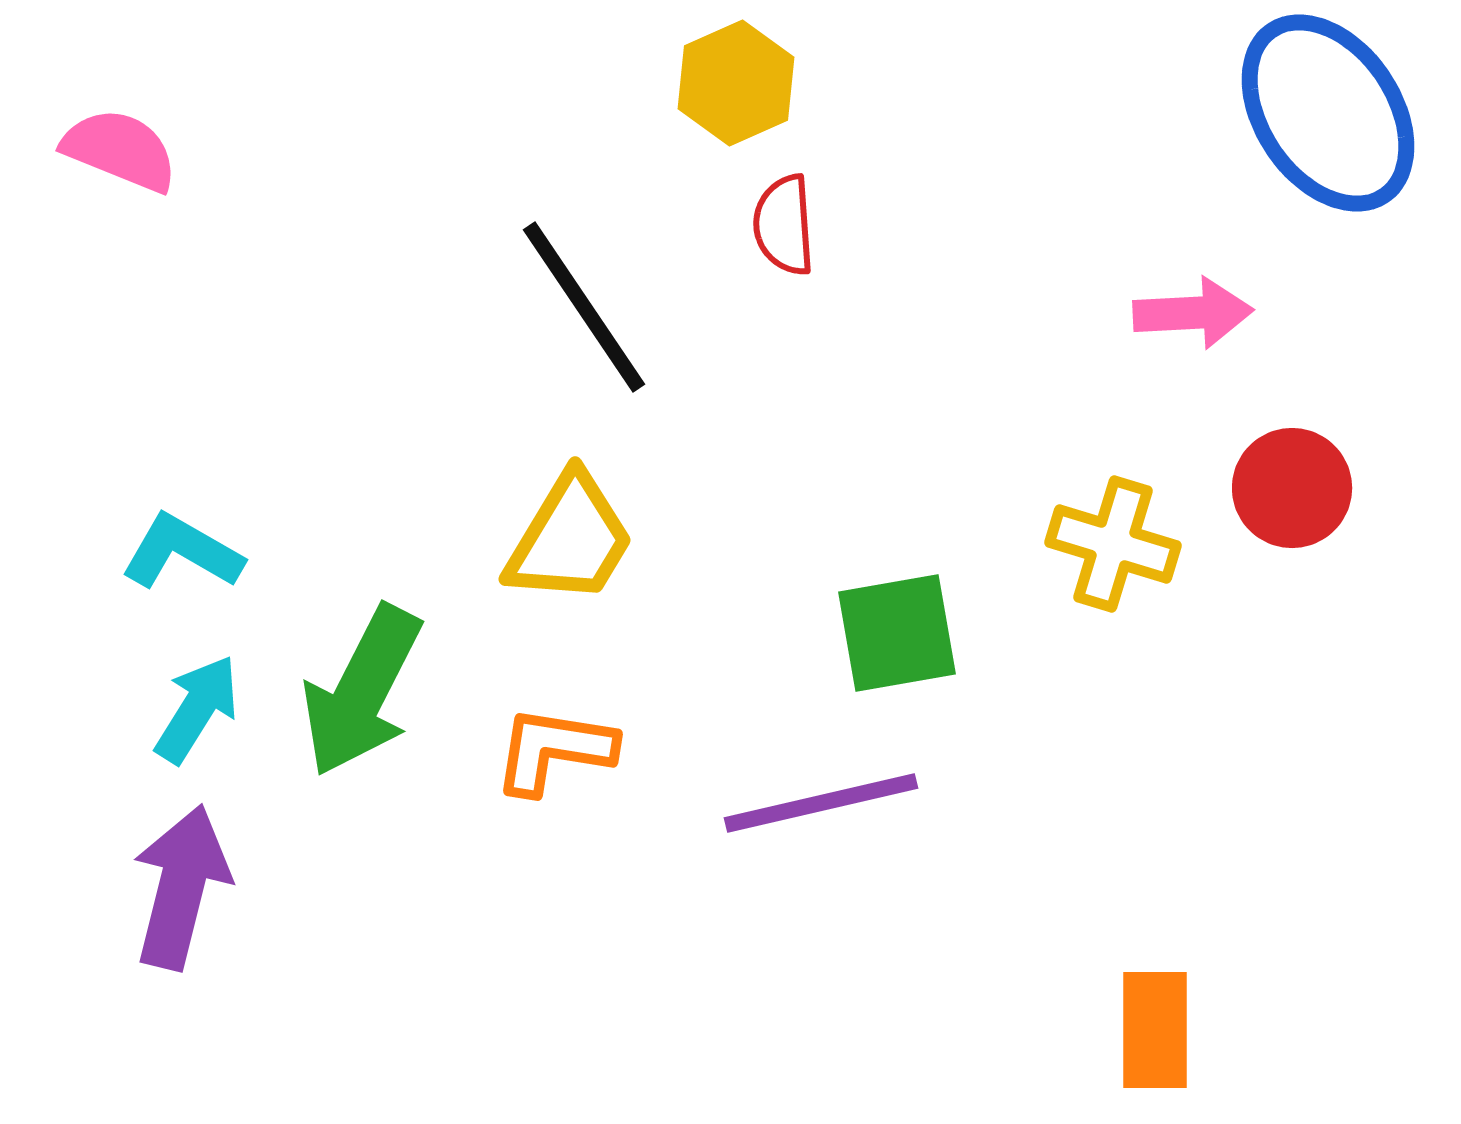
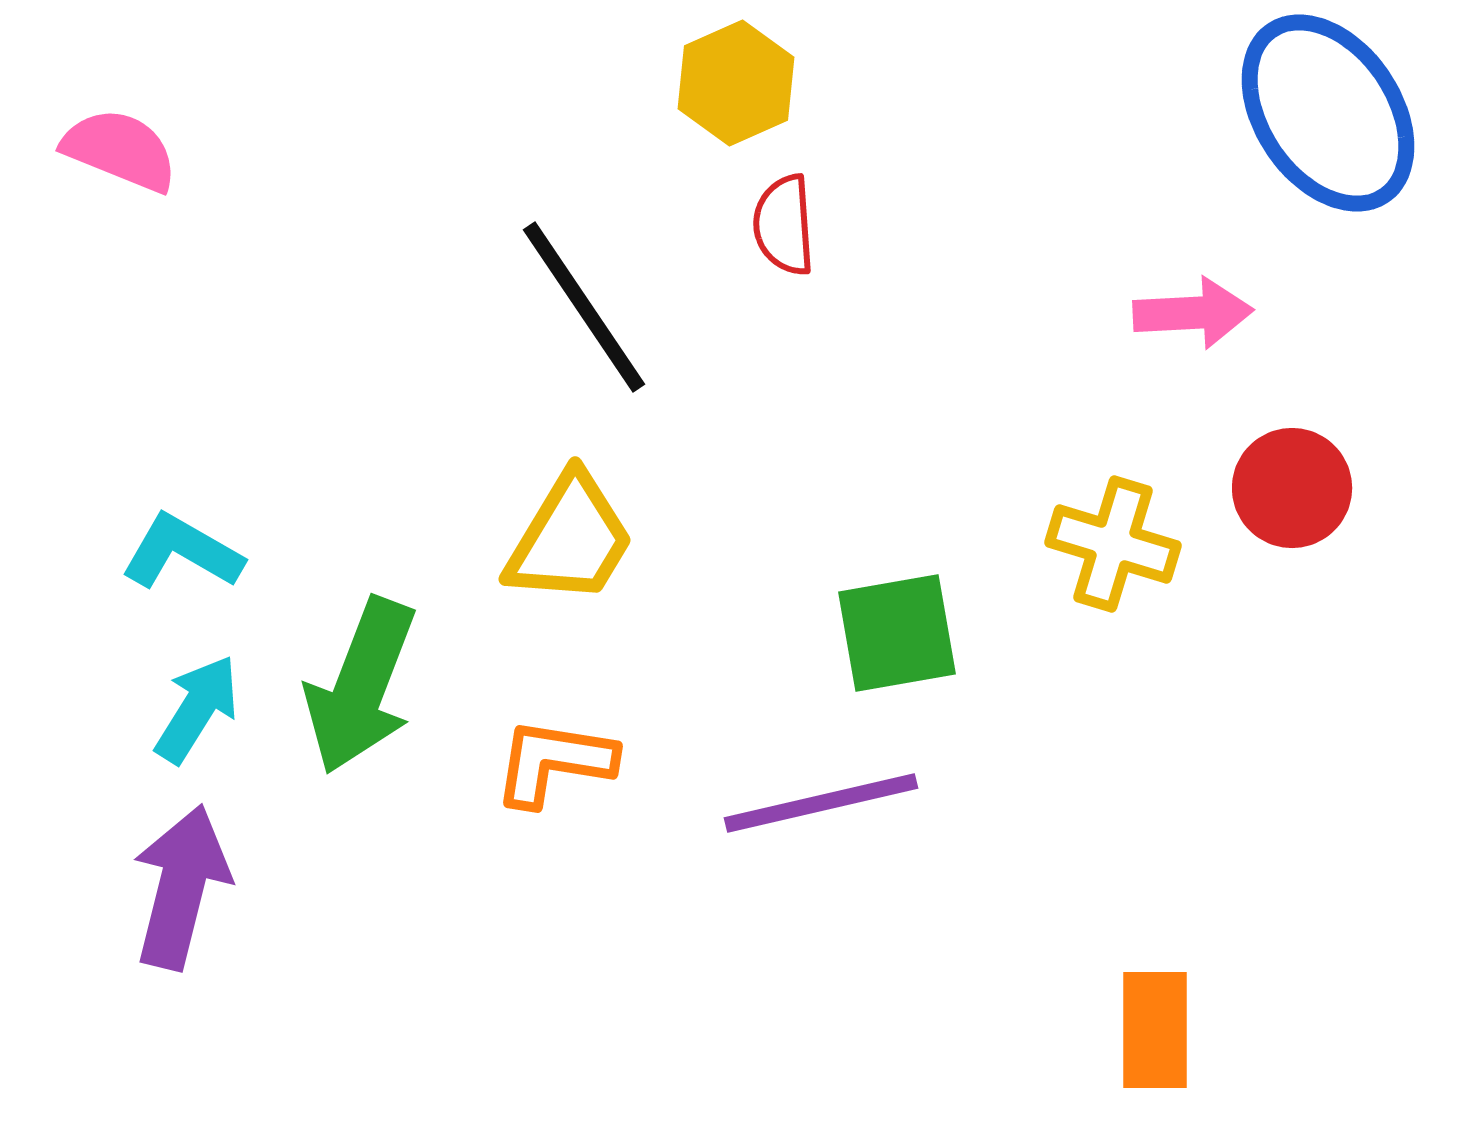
green arrow: moved 1 px left, 5 px up; rotated 6 degrees counterclockwise
orange L-shape: moved 12 px down
